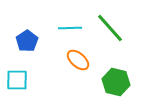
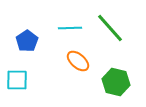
orange ellipse: moved 1 px down
